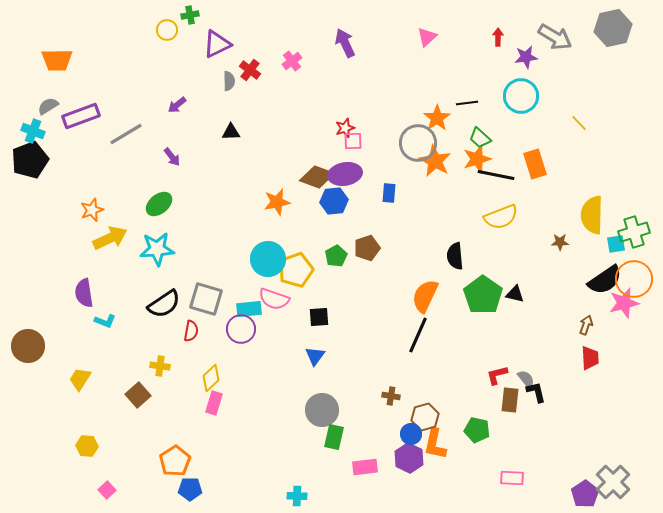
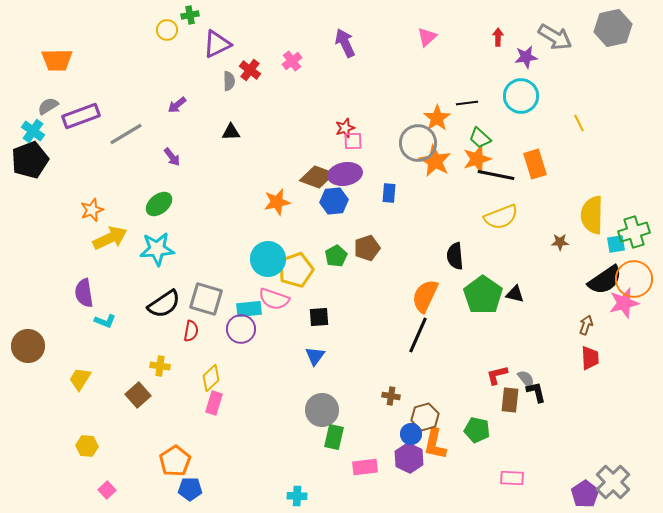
yellow line at (579, 123): rotated 18 degrees clockwise
cyan cross at (33, 131): rotated 15 degrees clockwise
